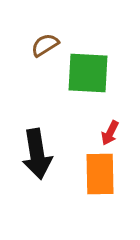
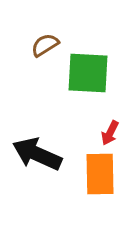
black arrow: rotated 123 degrees clockwise
